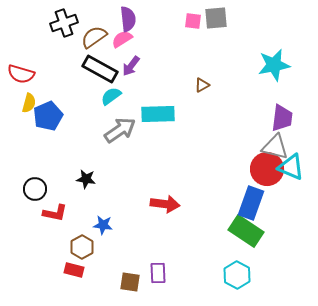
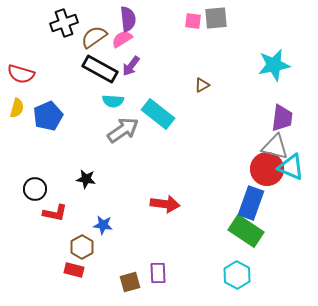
cyan semicircle: moved 2 px right, 5 px down; rotated 140 degrees counterclockwise
yellow semicircle: moved 12 px left, 5 px down
cyan rectangle: rotated 40 degrees clockwise
gray arrow: moved 3 px right
brown square: rotated 25 degrees counterclockwise
